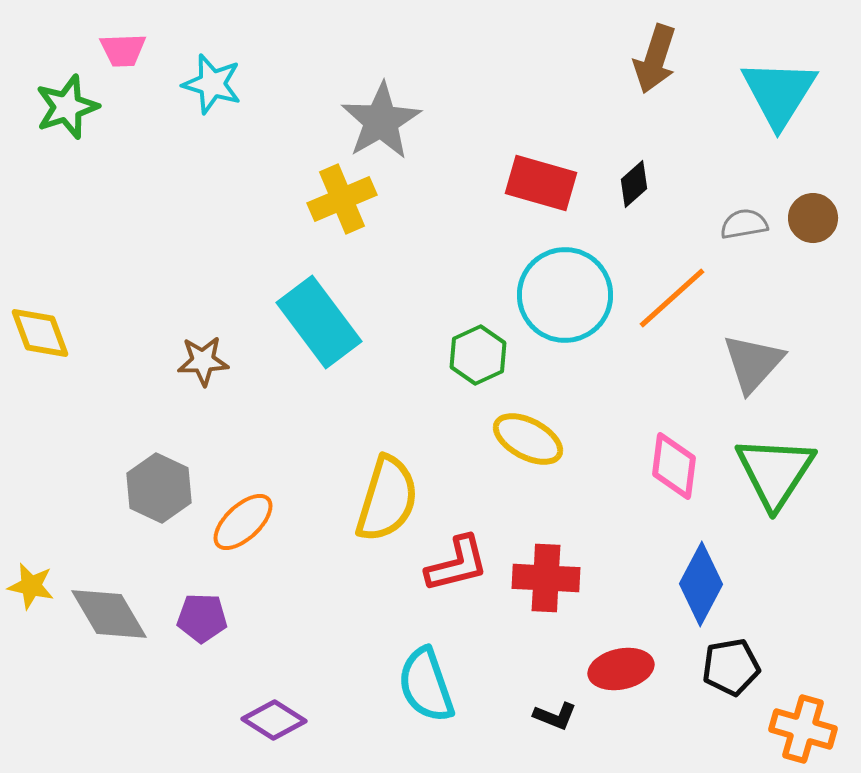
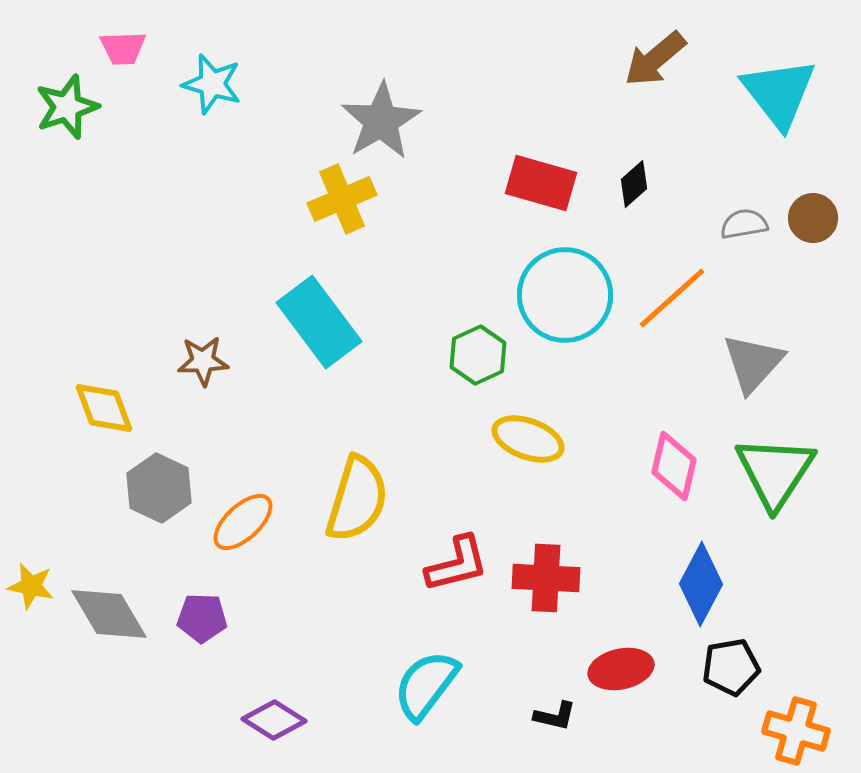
pink trapezoid: moved 2 px up
brown arrow: rotated 32 degrees clockwise
cyan triangle: rotated 10 degrees counterclockwise
yellow diamond: moved 64 px right, 75 px down
yellow ellipse: rotated 8 degrees counterclockwise
pink diamond: rotated 6 degrees clockwise
yellow semicircle: moved 30 px left
cyan semicircle: rotated 56 degrees clockwise
black L-shape: rotated 9 degrees counterclockwise
orange cross: moved 7 px left, 2 px down
